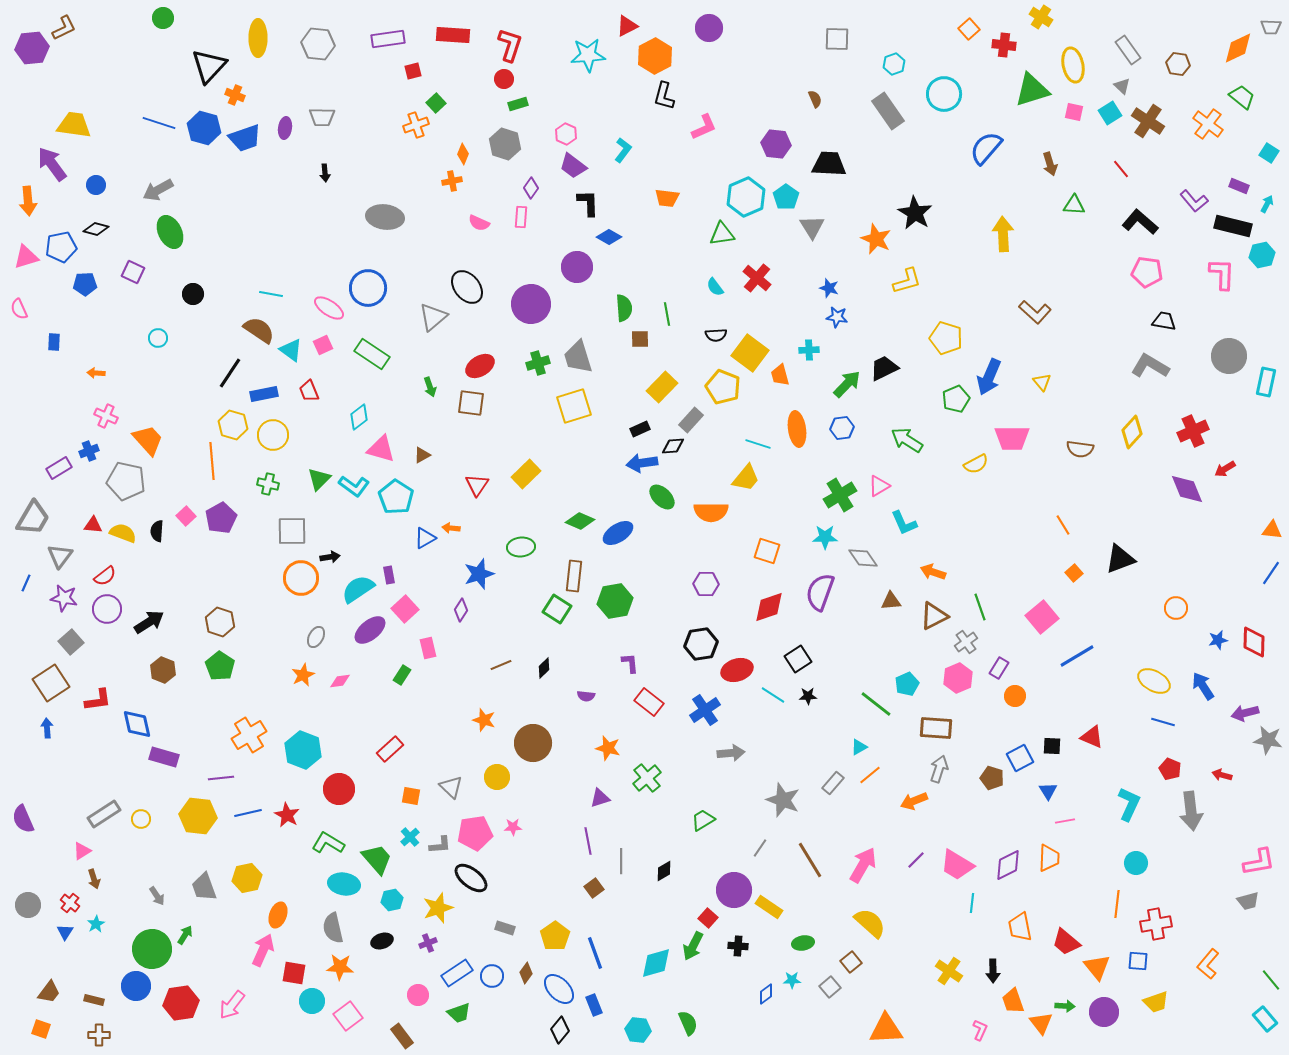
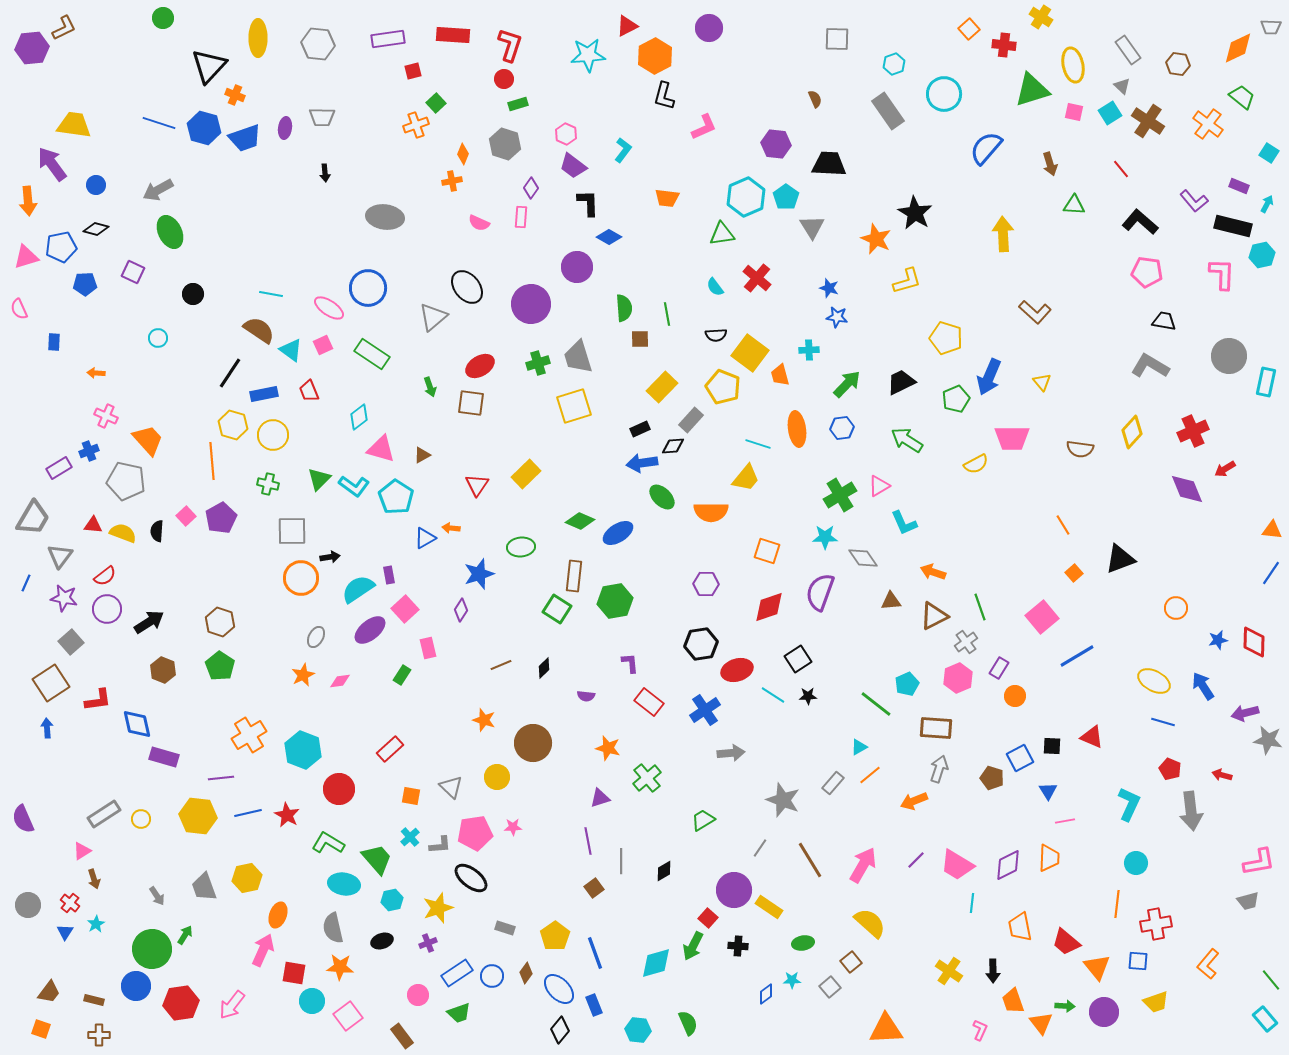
black trapezoid at (884, 368): moved 17 px right, 14 px down
